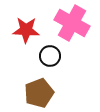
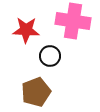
pink cross: moved 1 px right, 2 px up; rotated 20 degrees counterclockwise
brown pentagon: moved 3 px left, 1 px up
